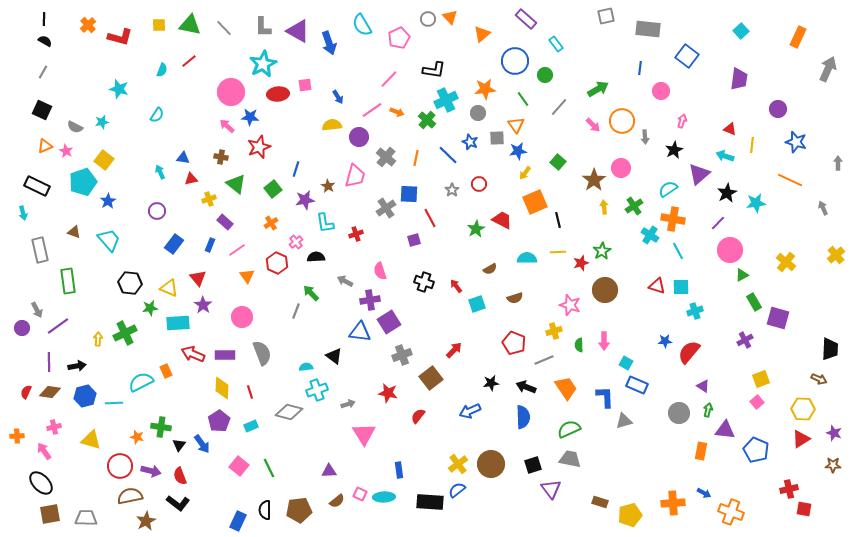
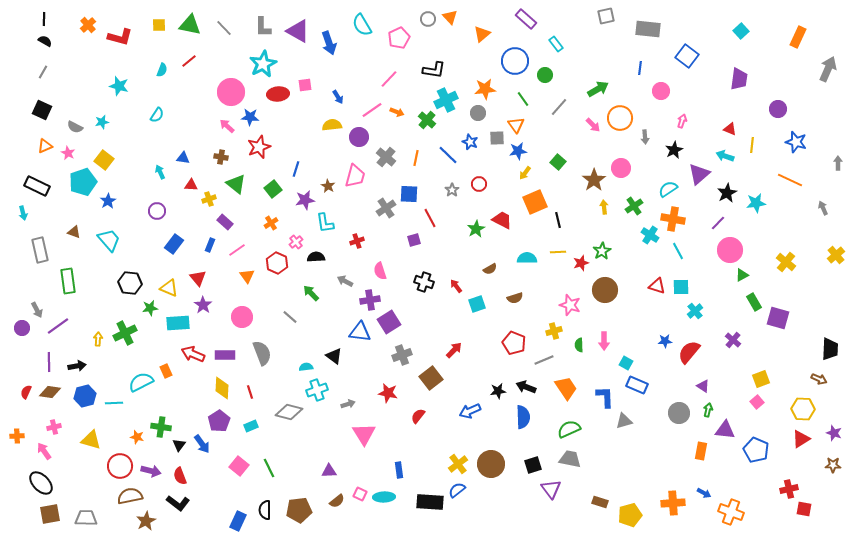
cyan star at (119, 89): moved 3 px up
orange circle at (622, 121): moved 2 px left, 3 px up
pink star at (66, 151): moved 2 px right, 2 px down
red triangle at (191, 179): moved 6 px down; rotated 16 degrees clockwise
red cross at (356, 234): moved 1 px right, 7 px down
gray line at (296, 311): moved 6 px left, 6 px down; rotated 70 degrees counterclockwise
cyan cross at (695, 311): rotated 21 degrees counterclockwise
purple cross at (745, 340): moved 12 px left; rotated 21 degrees counterclockwise
black star at (491, 383): moved 7 px right, 8 px down
